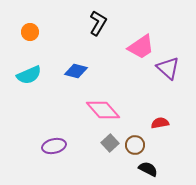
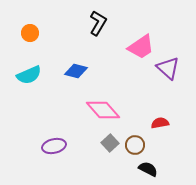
orange circle: moved 1 px down
